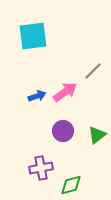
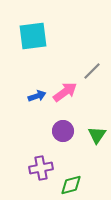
gray line: moved 1 px left
green triangle: rotated 18 degrees counterclockwise
